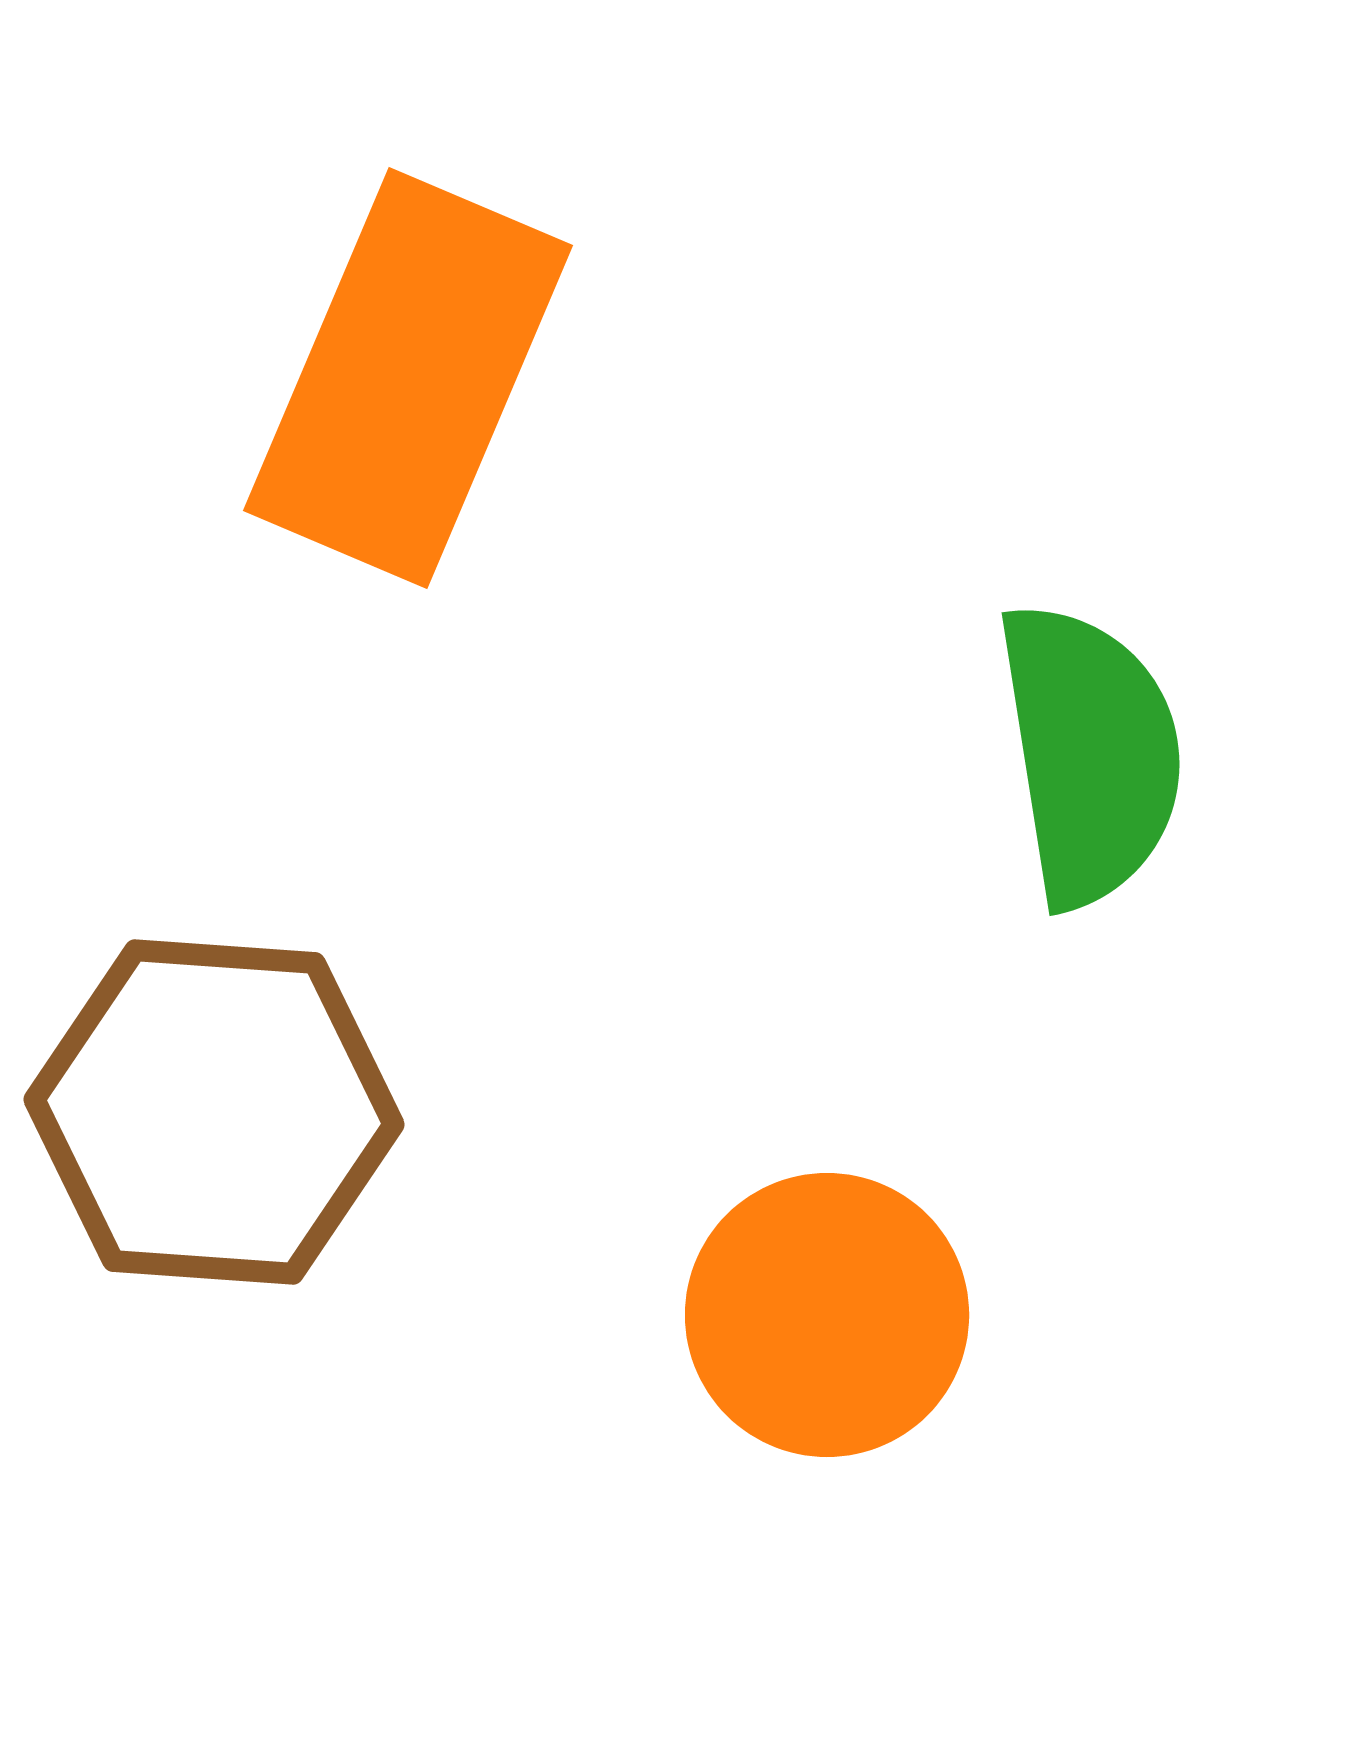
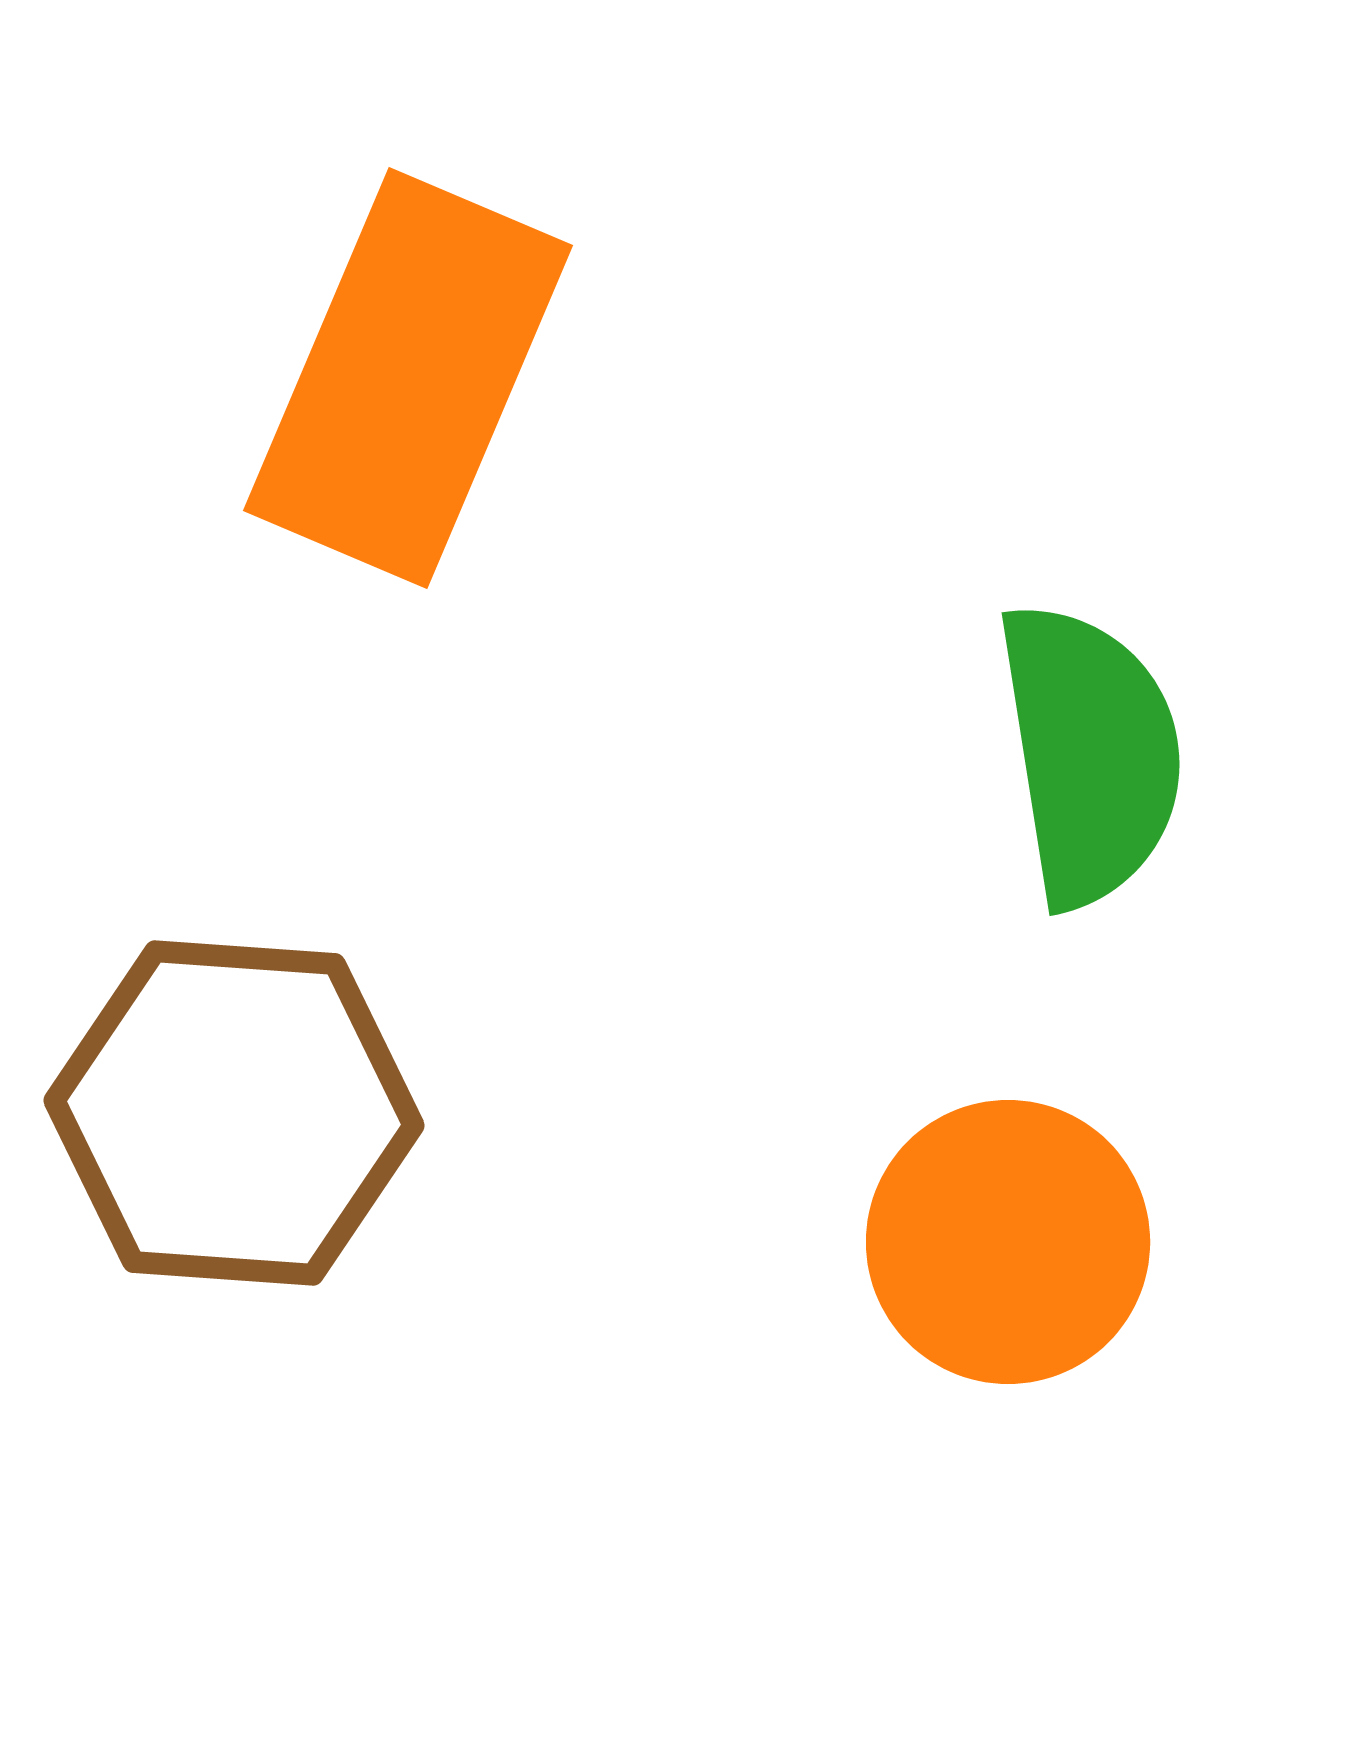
brown hexagon: moved 20 px right, 1 px down
orange circle: moved 181 px right, 73 px up
